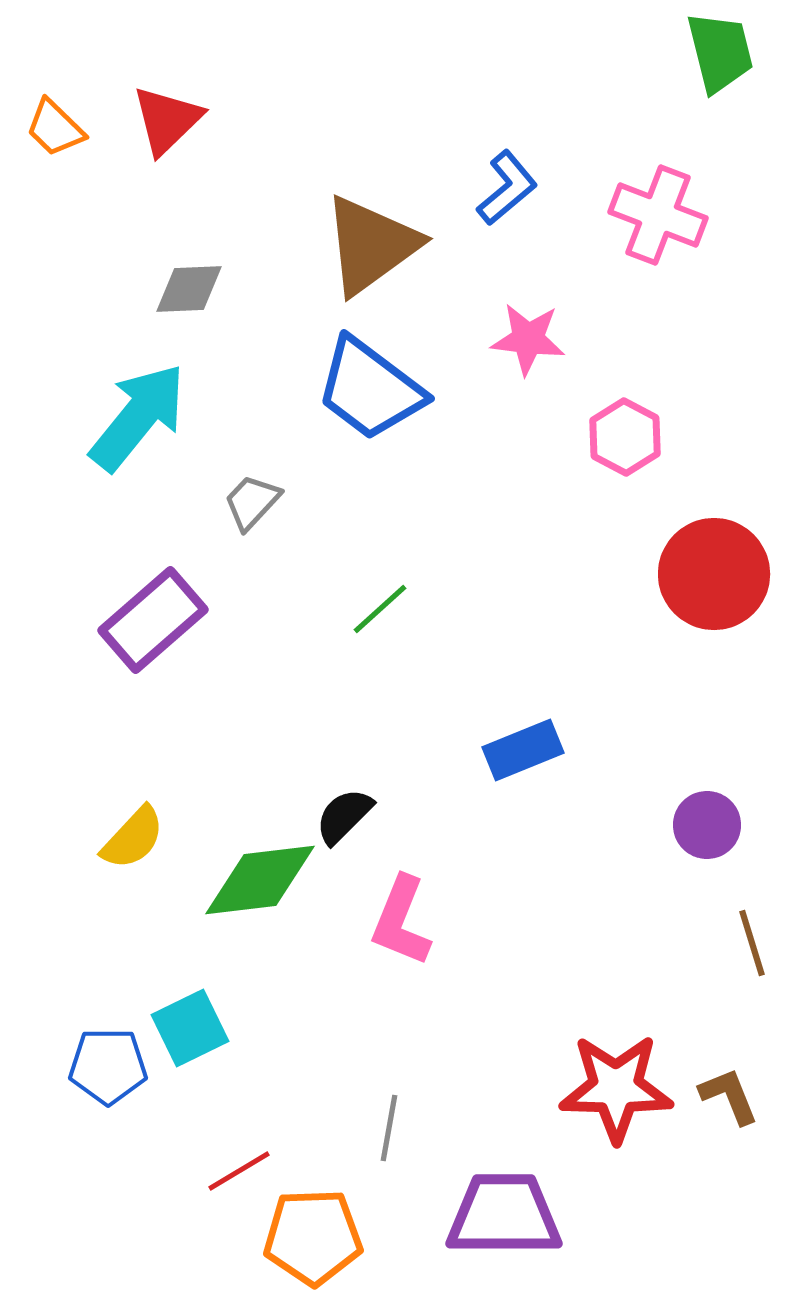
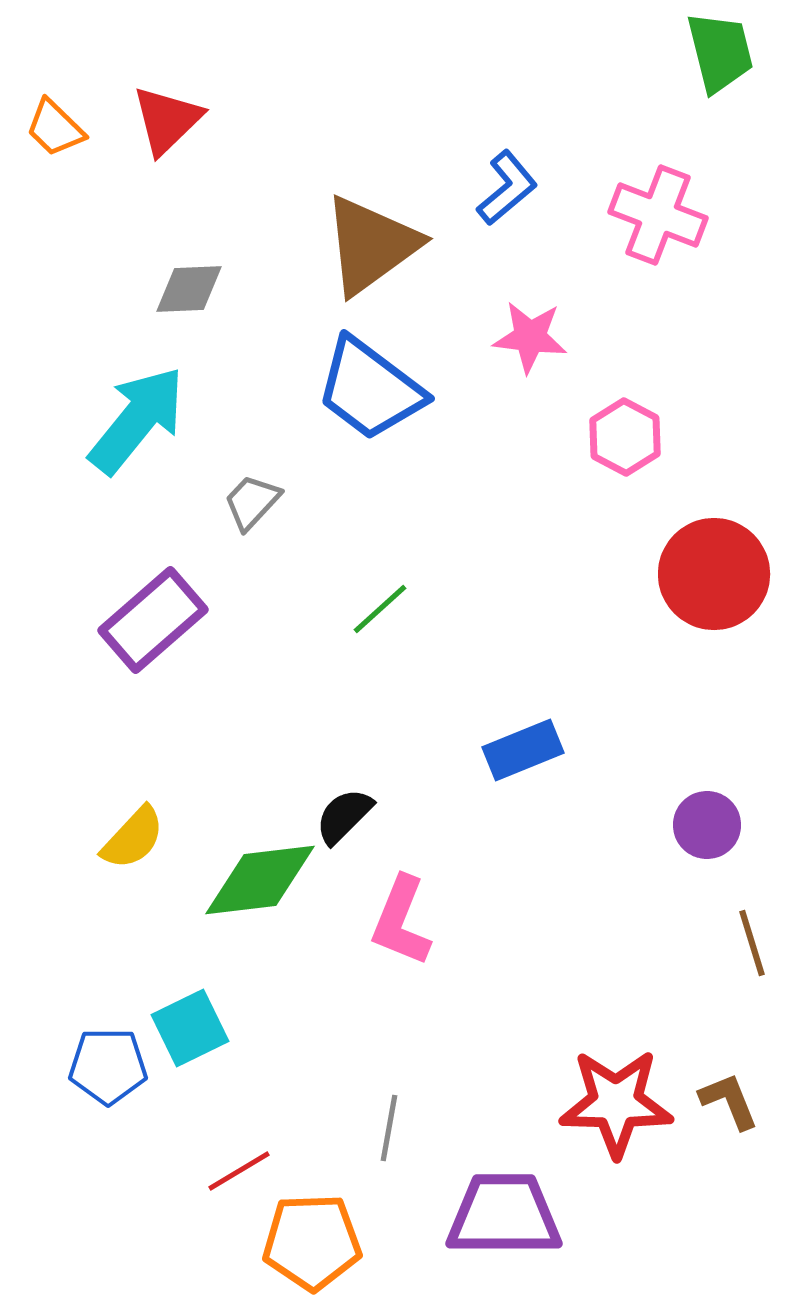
pink star: moved 2 px right, 2 px up
cyan arrow: moved 1 px left, 3 px down
red star: moved 15 px down
brown L-shape: moved 5 px down
orange pentagon: moved 1 px left, 5 px down
